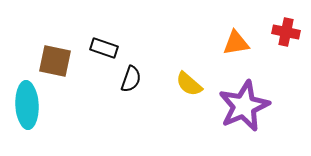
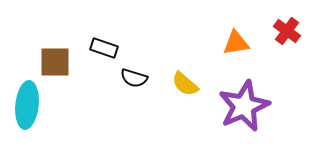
red cross: moved 1 px right, 1 px up; rotated 24 degrees clockwise
brown square: moved 1 px down; rotated 12 degrees counterclockwise
black semicircle: moved 3 px right, 1 px up; rotated 88 degrees clockwise
yellow semicircle: moved 4 px left
cyan ellipse: rotated 9 degrees clockwise
